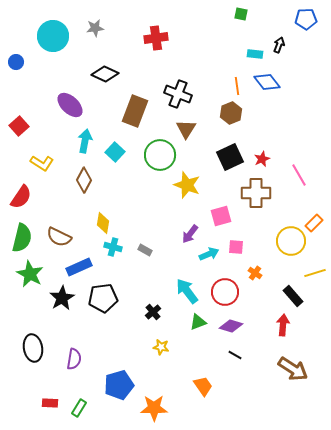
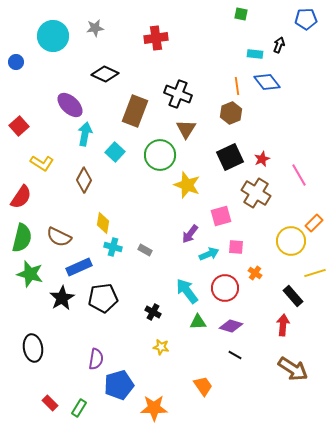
cyan arrow at (85, 141): moved 7 px up
brown cross at (256, 193): rotated 32 degrees clockwise
green star at (30, 274): rotated 12 degrees counterclockwise
red circle at (225, 292): moved 4 px up
black cross at (153, 312): rotated 21 degrees counterclockwise
green triangle at (198, 322): rotated 18 degrees clockwise
purple semicircle at (74, 359): moved 22 px right
red rectangle at (50, 403): rotated 42 degrees clockwise
